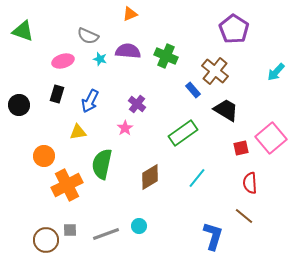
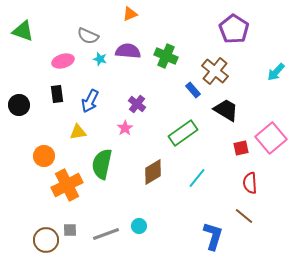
black rectangle: rotated 24 degrees counterclockwise
brown diamond: moved 3 px right, 5 px up
